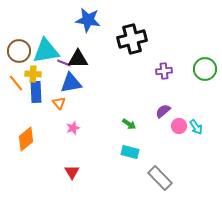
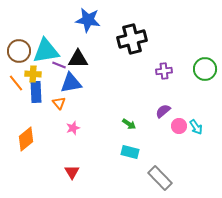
purple line: moved 5 px left, 2 px down
